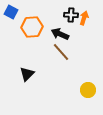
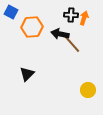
black arrow: rotated 12 degrees counterclockwise
brown line: moved 11 px right, 8 px up
